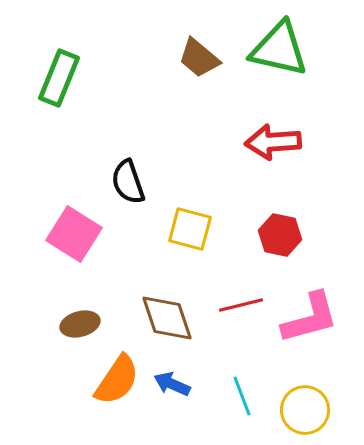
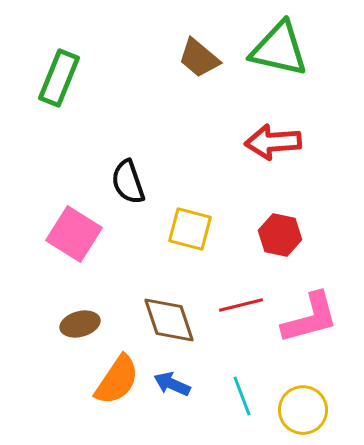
brown diamond: moved 2 px right, 2 px down
yellow circle: moved 2 px left
